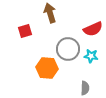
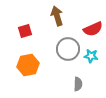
brown arrow: moved 7 px right, 3 px down
orange hexagon: moved 19 px left, 3 px up; rotated 15 degrees counterclockwise
gray semicircle: moved 7 px left, 4 px up
